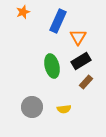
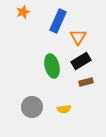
brown rectangle: rotated 32 degrees clockwise
